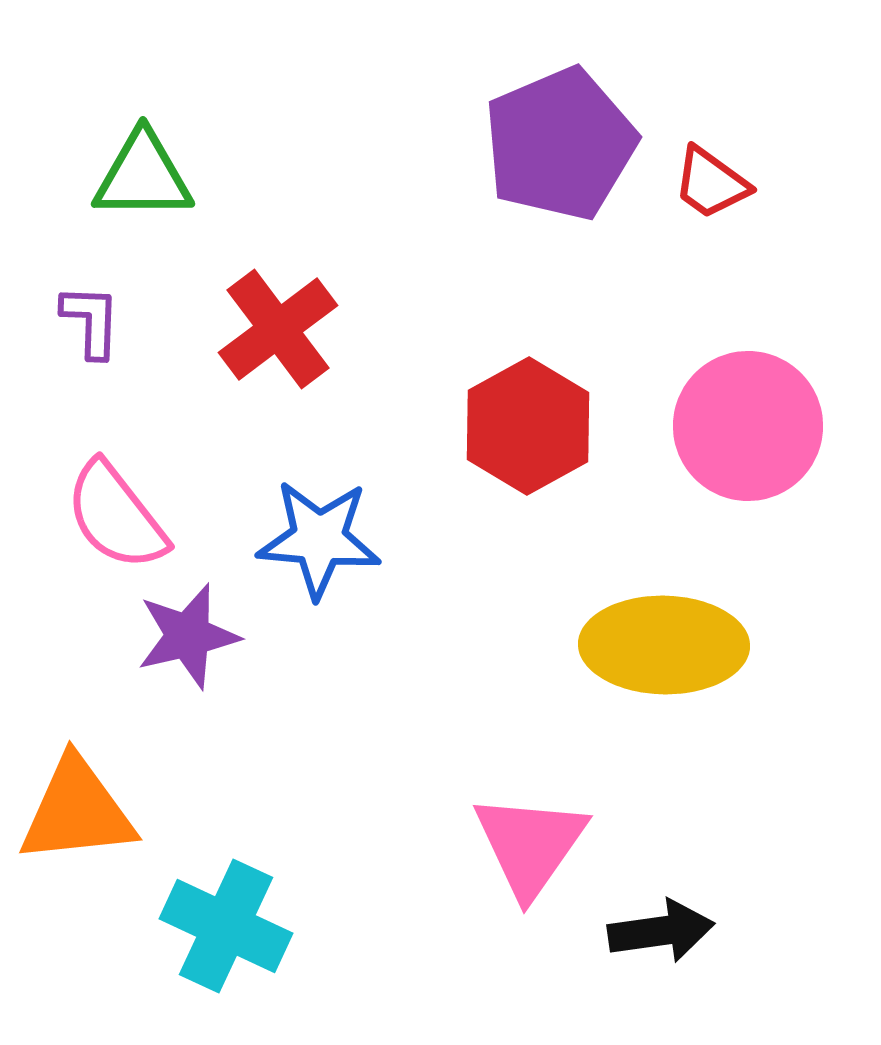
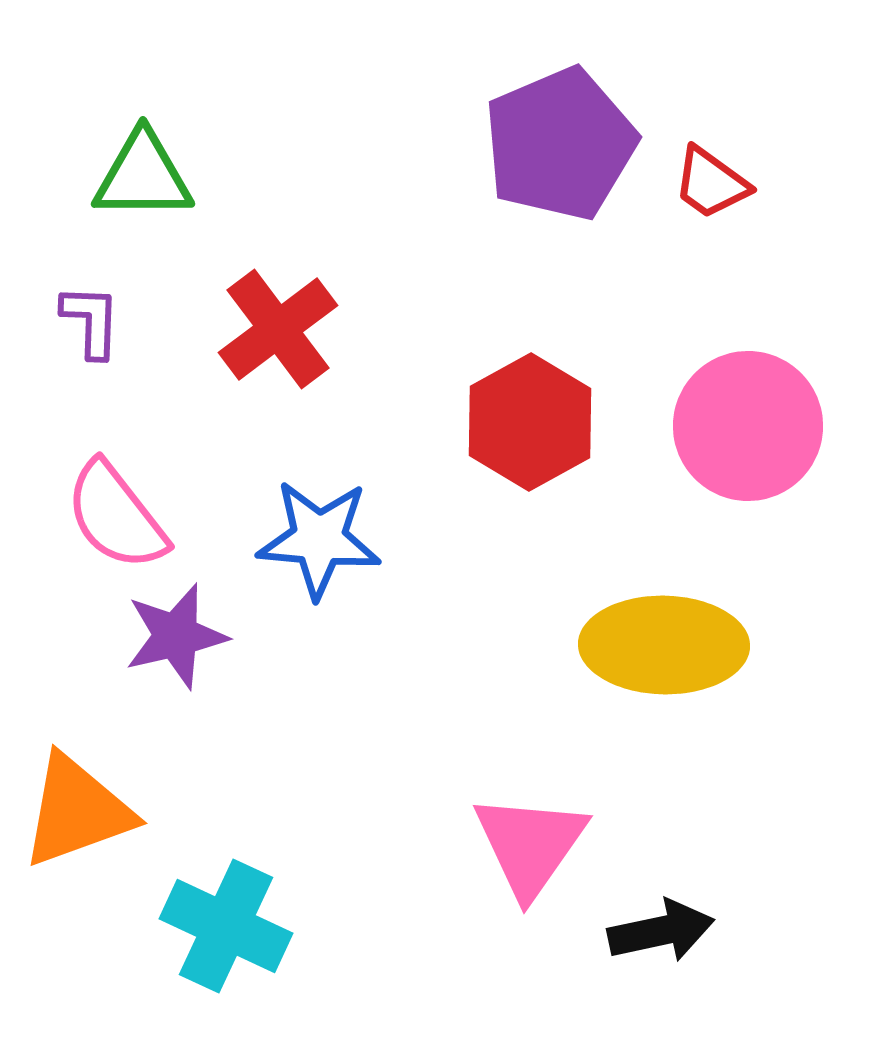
red hexagon: moved 2 px right, 4 px up
purple star: moved 12 px left
orange triangle: rotated 14 degrees counterclockwise
black arrow: rotated 4 degrees counterclockwise
